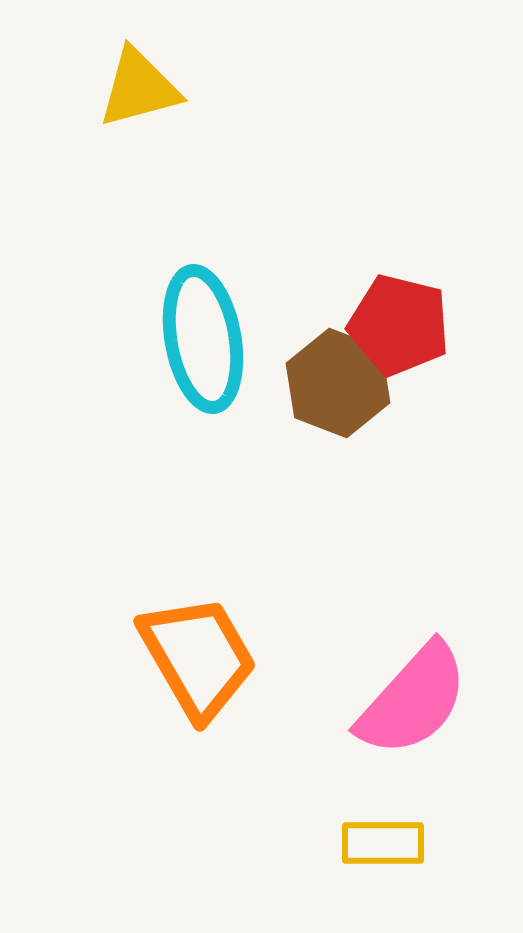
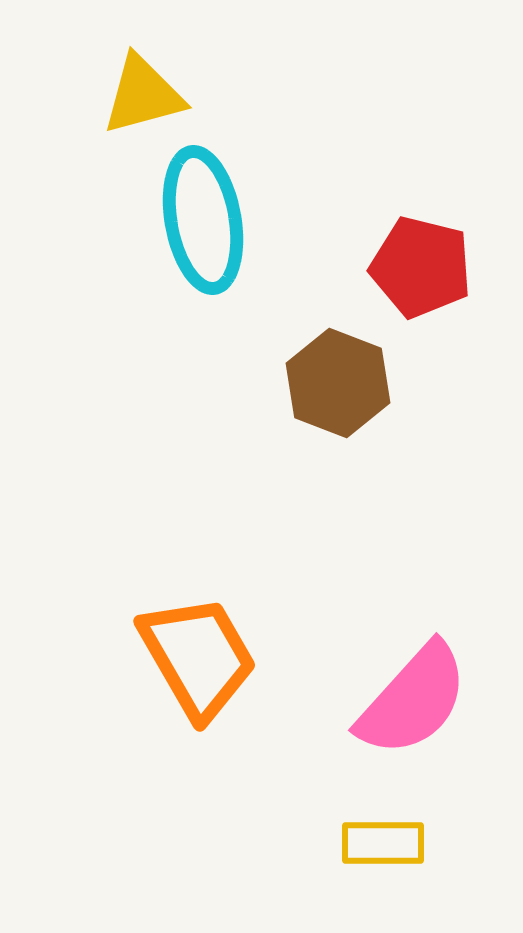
yellow triangle: moved 4 px right, 7 px down
red pentagon: moved 22 px right, 58 px up
cyan ellipse: moved 119 px up
